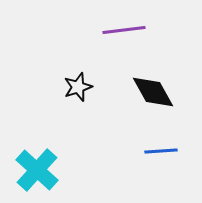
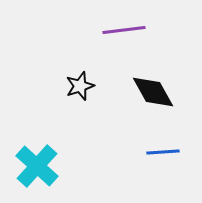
black star: moved 2 px right, 1 px up
blue line: moved 2 px right, 1 px down
cyan cross: moved 4 px up
